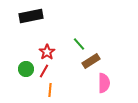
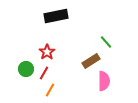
black rectangle: moved 25 px right
green line: moved 27 px right, 2 px up
red line: moved 2 px down
pink semicircle: moved 2 px up
orange line: rotated 24 degrees clockwise
